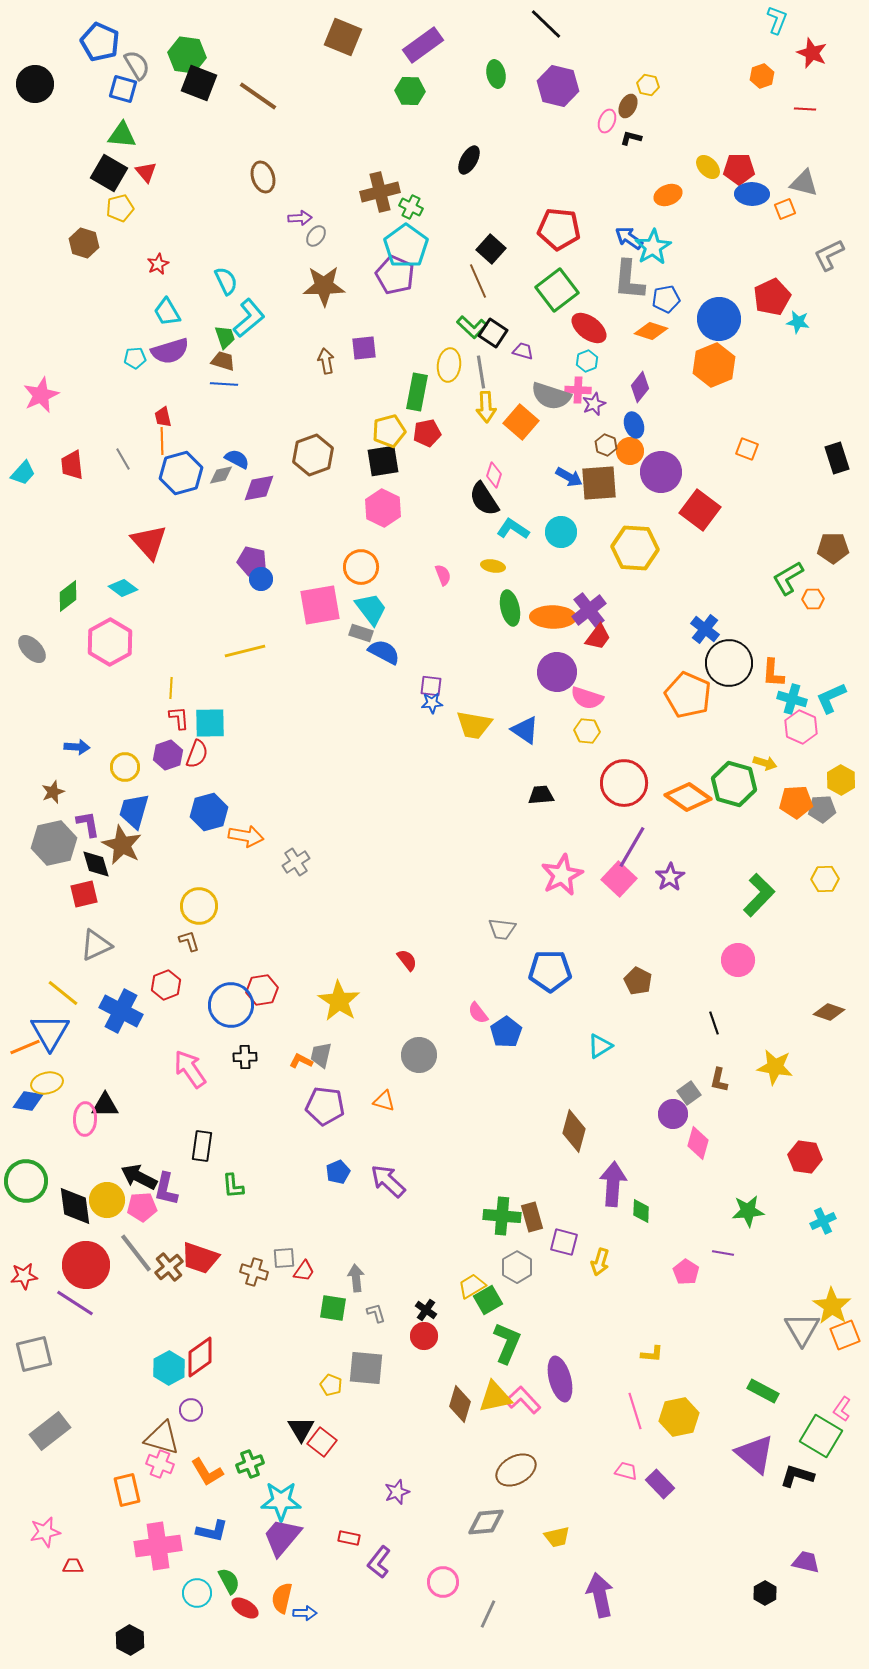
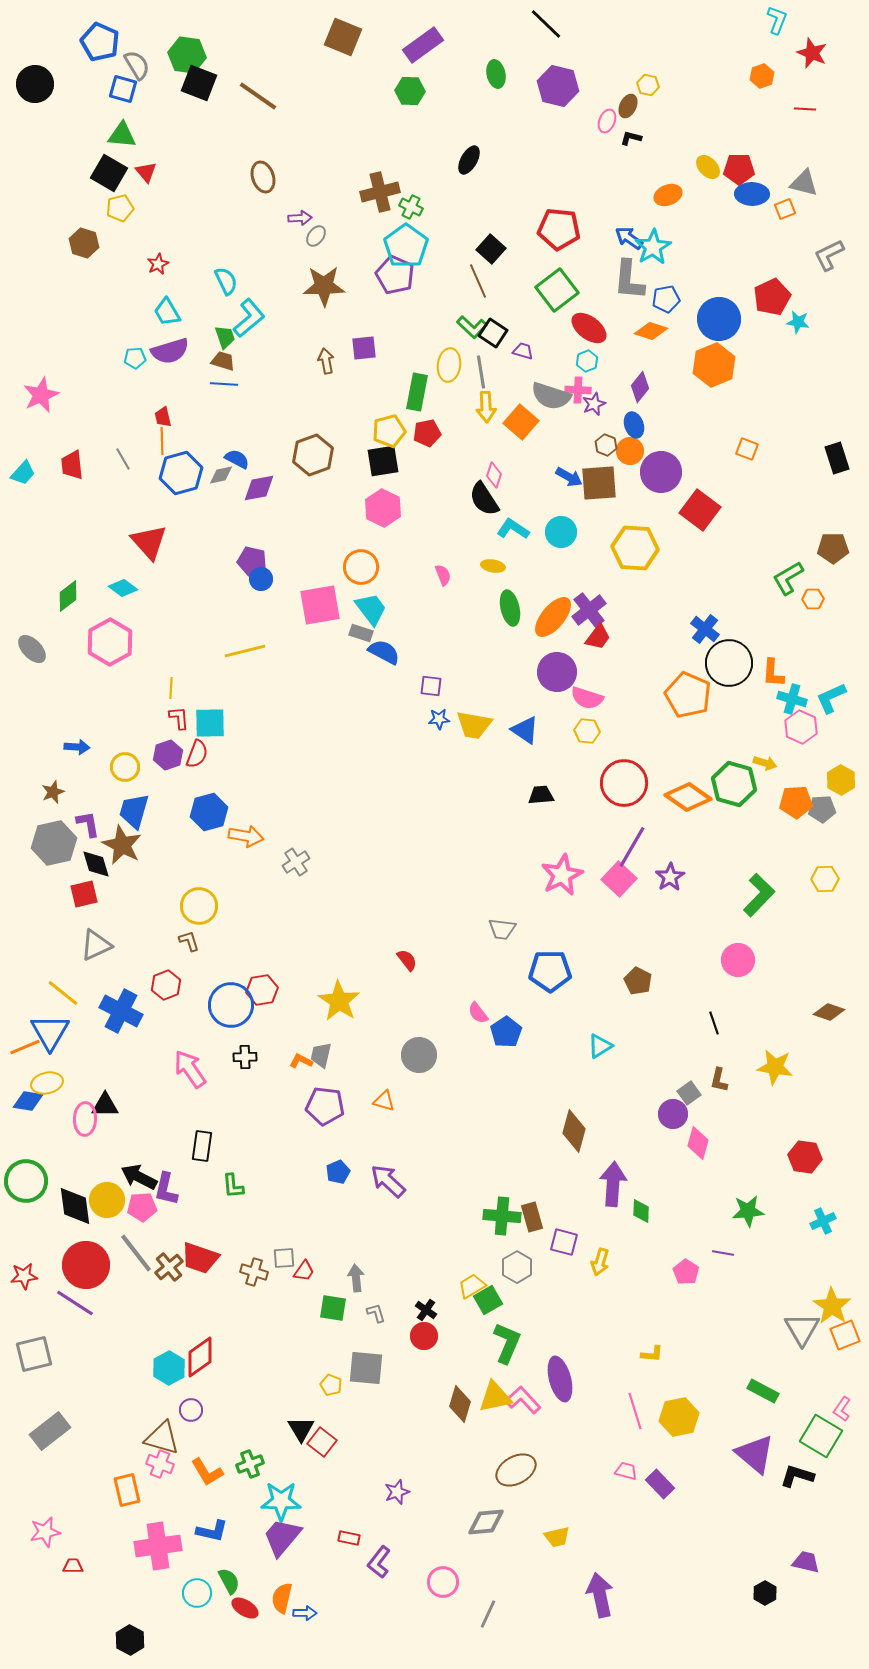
orange ellipse at (553, 617): rotated 51 degrees counterclockwise
blue star at (432, 703): moved 7 px right, 16 px down
